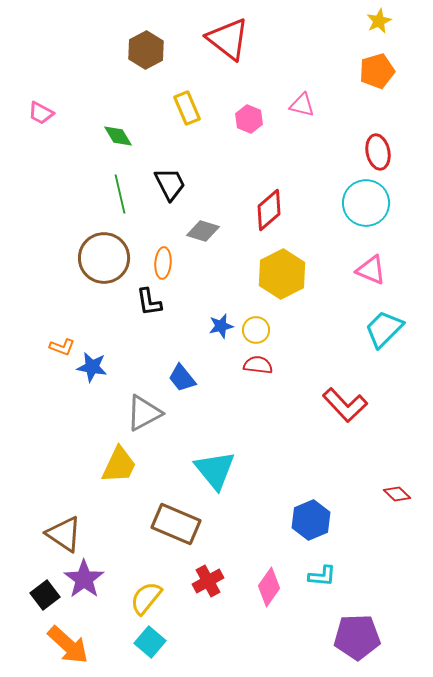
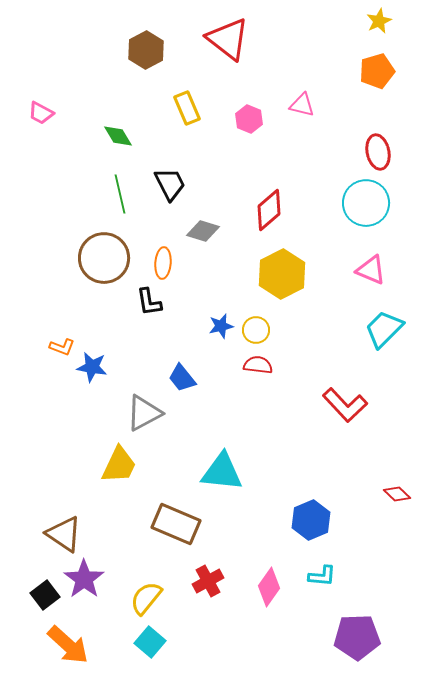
cyan triangle at (215, 470): moved 7 px right, 2 px down; rotated 45 degrees counterclockwise
